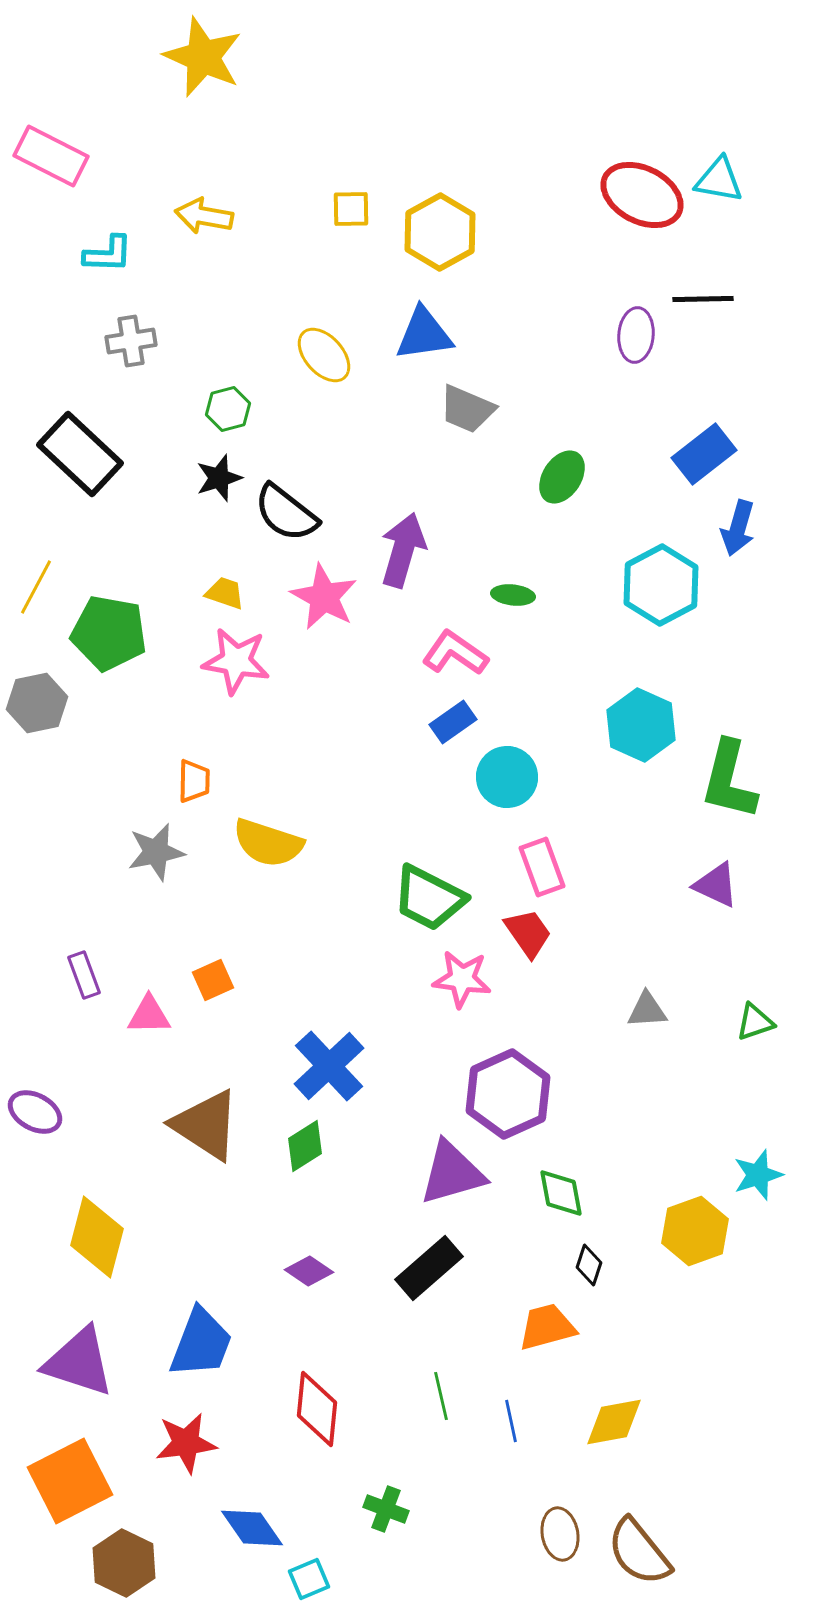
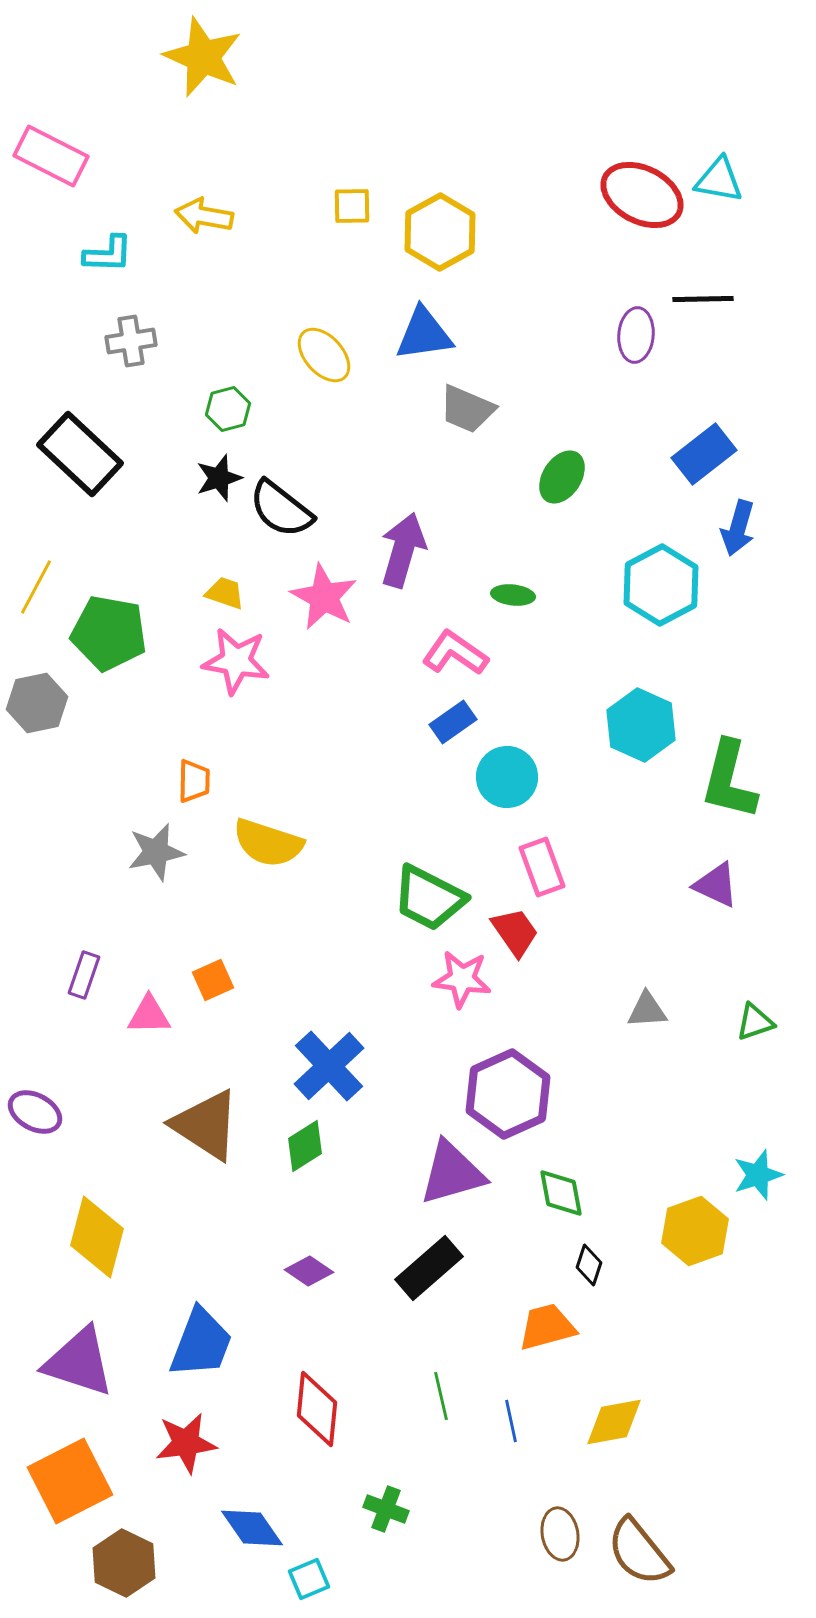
yellow square at (351, 209): moved 1 px right, 3 px up
black semicircle at (286, 513): moved 5 px left, 4 px up
red trapezoid at (528, 933): moved 13 px left, 1 px up
purple rectangle at (84, 975): rotated 39 degrees clockwise
